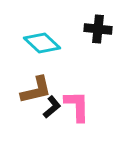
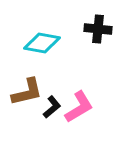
cyan diamond: rotated 33 degrees counterclockwise
brown L-shape: moved 9 px left, 2 px down
pink L-shape: moved 2 px right, 1 px down; rotated 60 degrees clockwise
